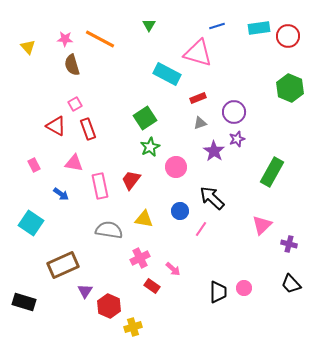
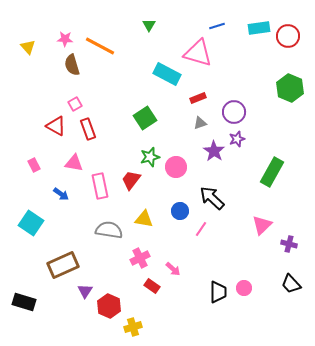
orange line at (100, 39): moved 7 px down
green star at (150, 147): moved 10 px down; rotated 12 degrees clockwise
